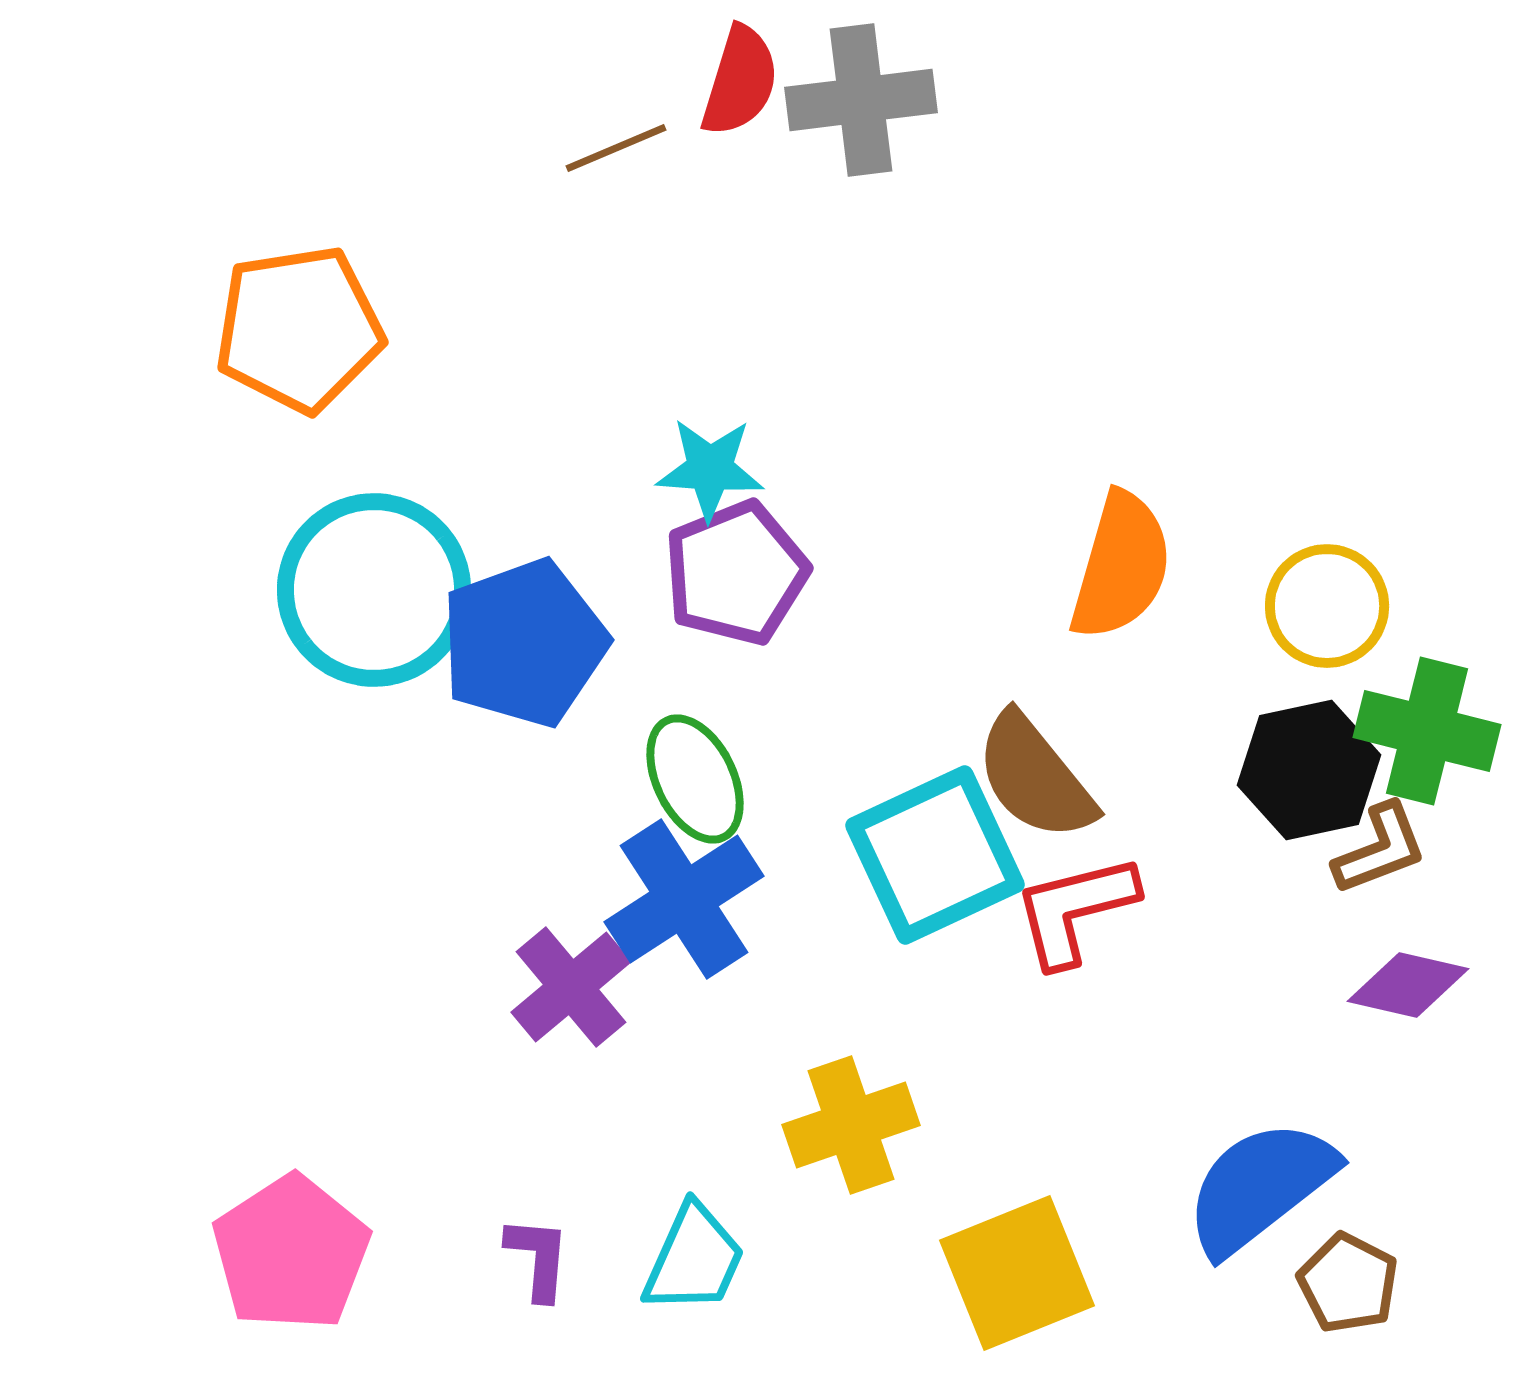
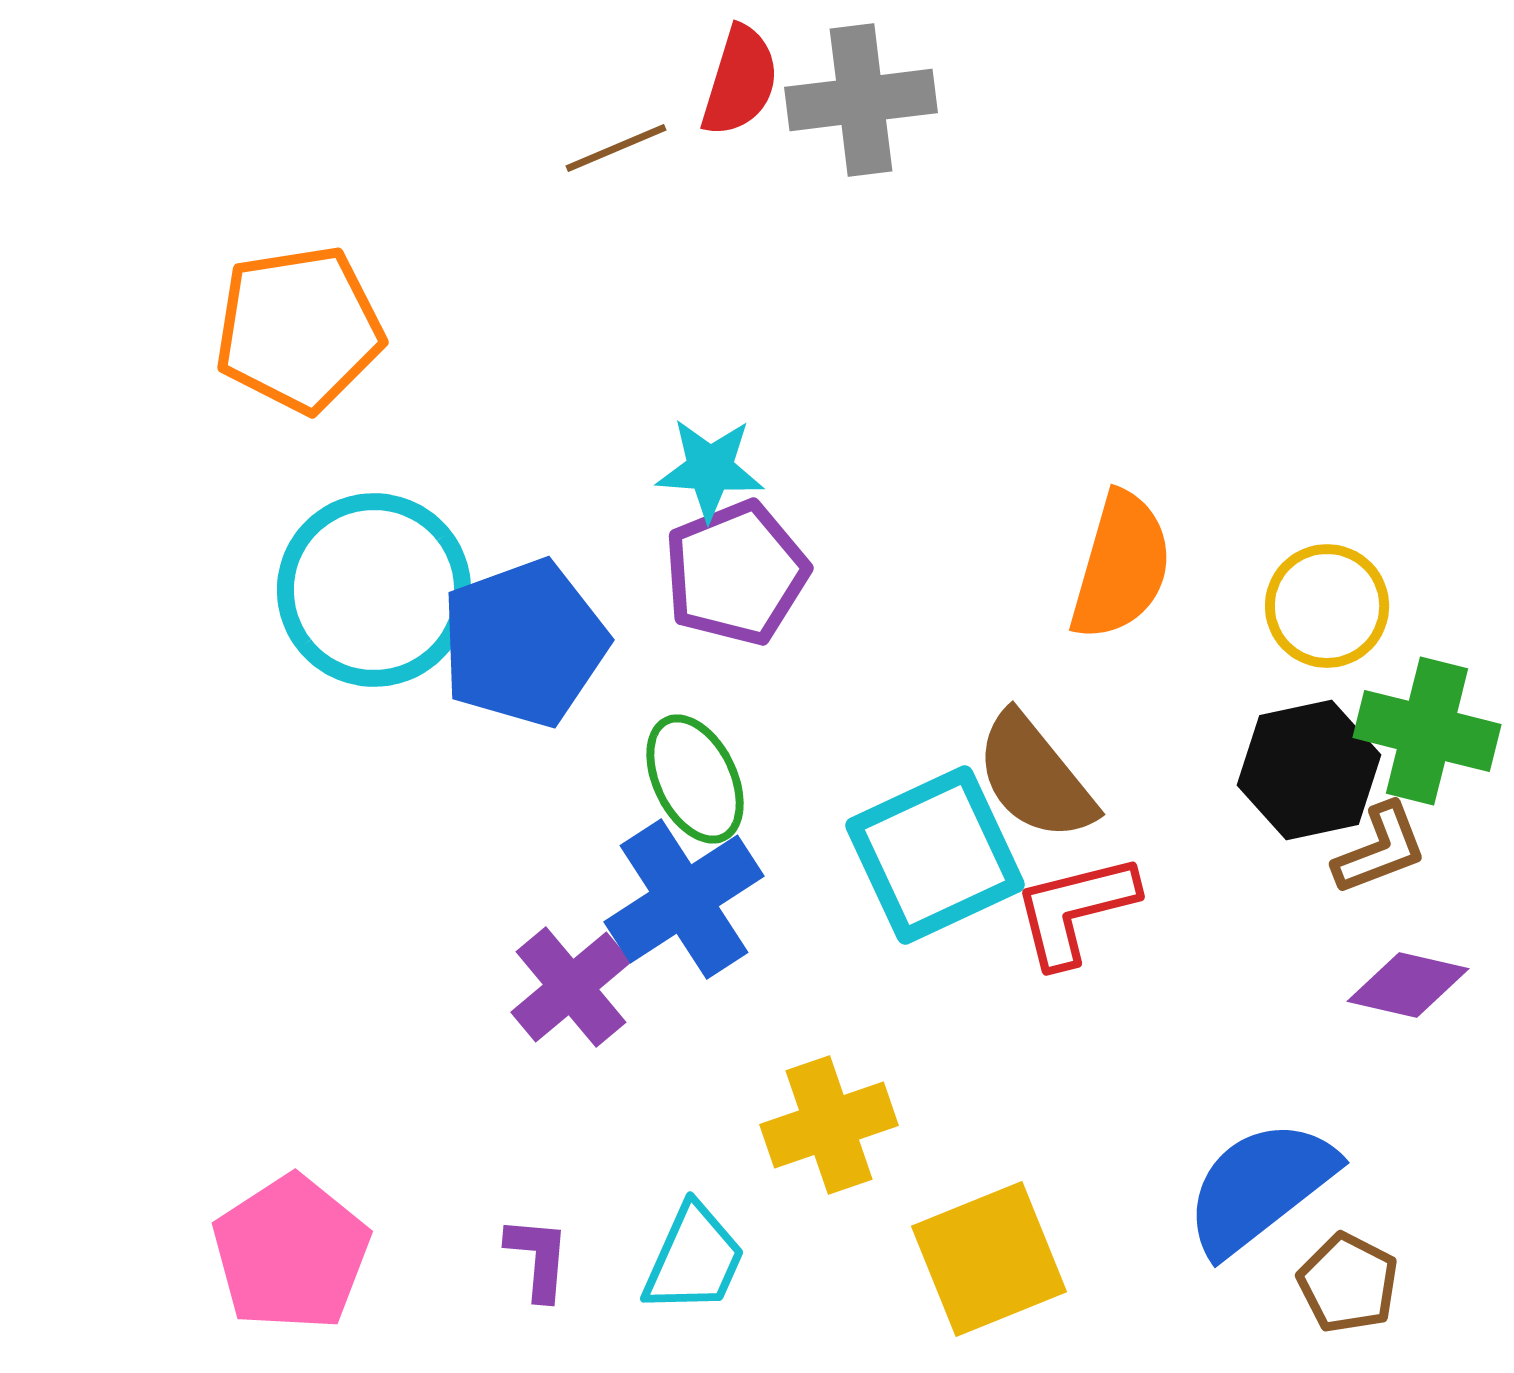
yellow cross: moved 22 px left
yellow square: moved 28 px left, 14 px up
